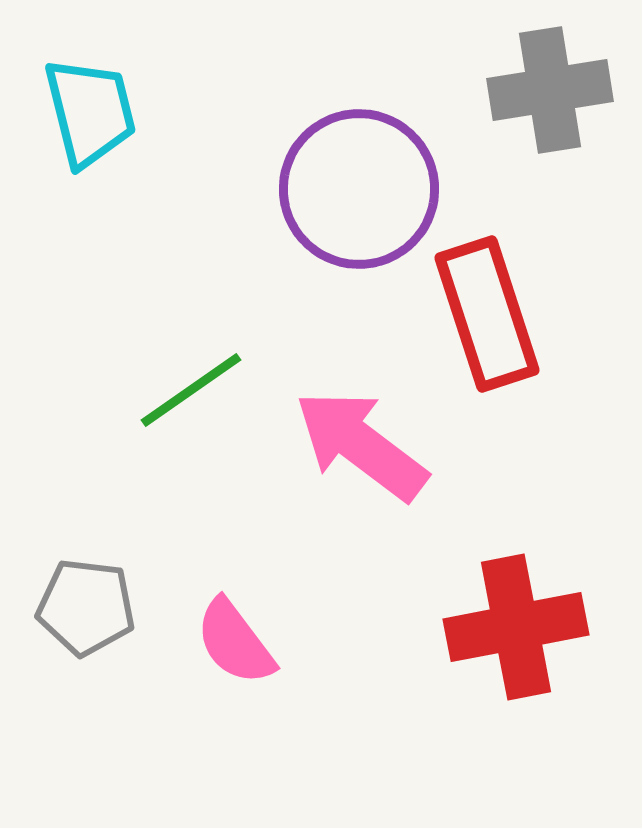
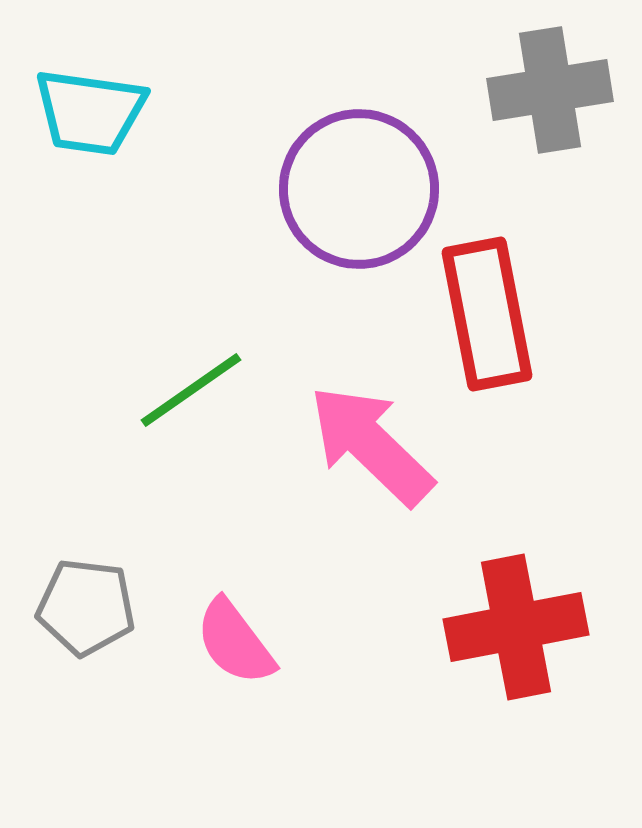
cyan trapezoid: rotated 112 degrees clockwise
red rectangle: rotated 7 degrees clockwise
pink arrow: moved 10 px right; rotated 7 degrees clockwise
